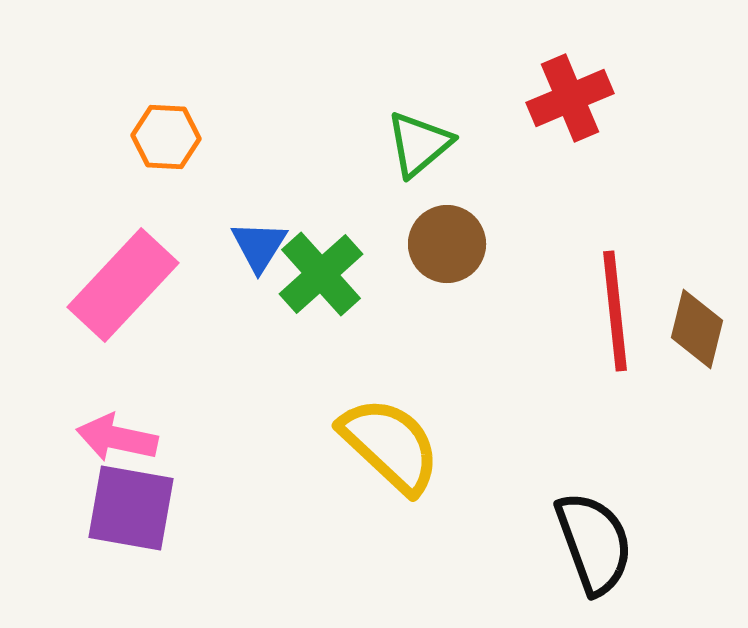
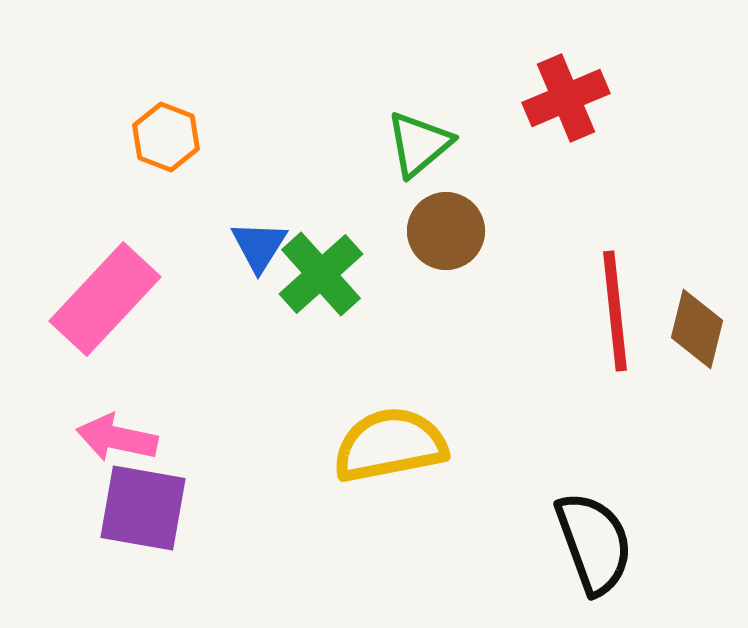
red cross: moved 4 px left
orange hexagon: rotated 18 degrees clockwise
brown circle: moved 1 px left, 13 px up
pink rectangle: moved 18 px left, 14 px down
yellow semicircle: rotated 54 degrees counterclockwise
purple square: moved 12 px right
